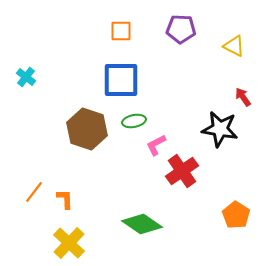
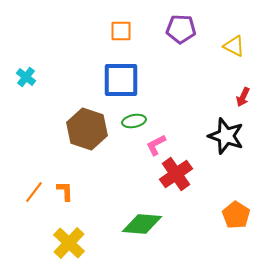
red arrow: rotated 120 degrees counterclockwise
black star: moved 6 px right, 7 px down; rotated 9 degrees clockwise
red cross: moved 6 px left, 3 px down
orange L-shape: moved 8 px up
green diamond: rotated 30 degrees counterclockwise
